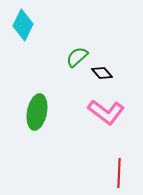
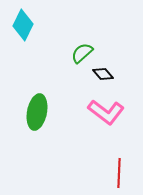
green semicircle: moved 5 px right, 4 px up
black diamond: moved 1 px right, 1 px down
